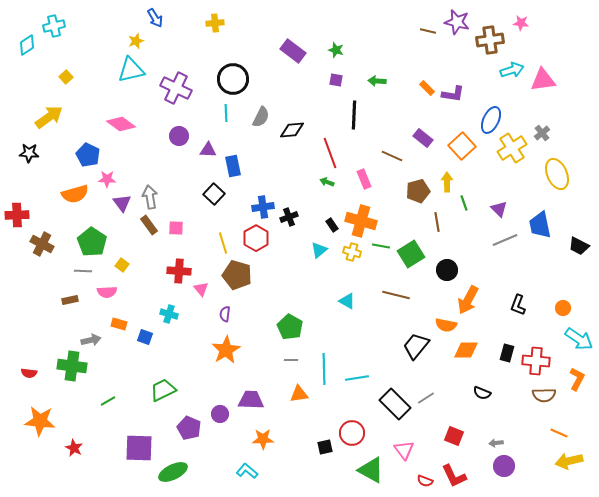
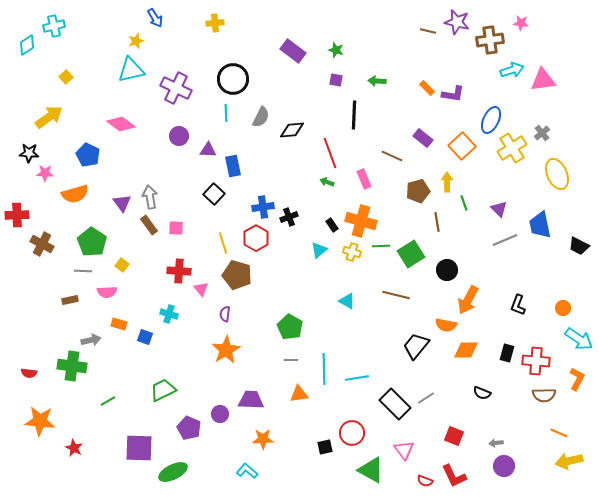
pink star at (107, 179): moved 62 px left, 6 px up
green line at (381, 246): rotated 12 degrees counterclockwise
